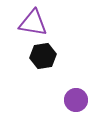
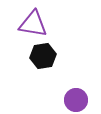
purple triangle: moved 1 px down
